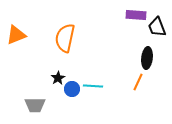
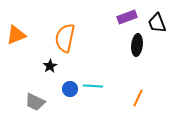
purple rectangle: moved 9 px left, 2 px down; rotated 24 degrees counterclockwise
black trapezoid: moved 4 px up
black ellipse: moved 10 px left, 13 px up
black star: moved 8 px left, 12 px up
orange line: moved 16 px down
blue circle: moved 2 px left
gray trapezoid: moved 3 px up; rotated 25 degrees clockwise
